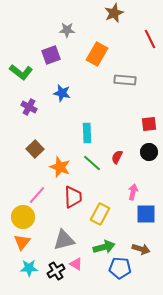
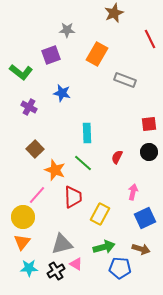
gray rectangle: rotated 15 degrees clockwise
green line: moved 9 px left
orange star: moved 5 px left, 3 px down
blue square: moved 1 px left, 4 px down; rotated 25 degrees counterclockwise
gray triangle: moved 2 px left, 4 px down
